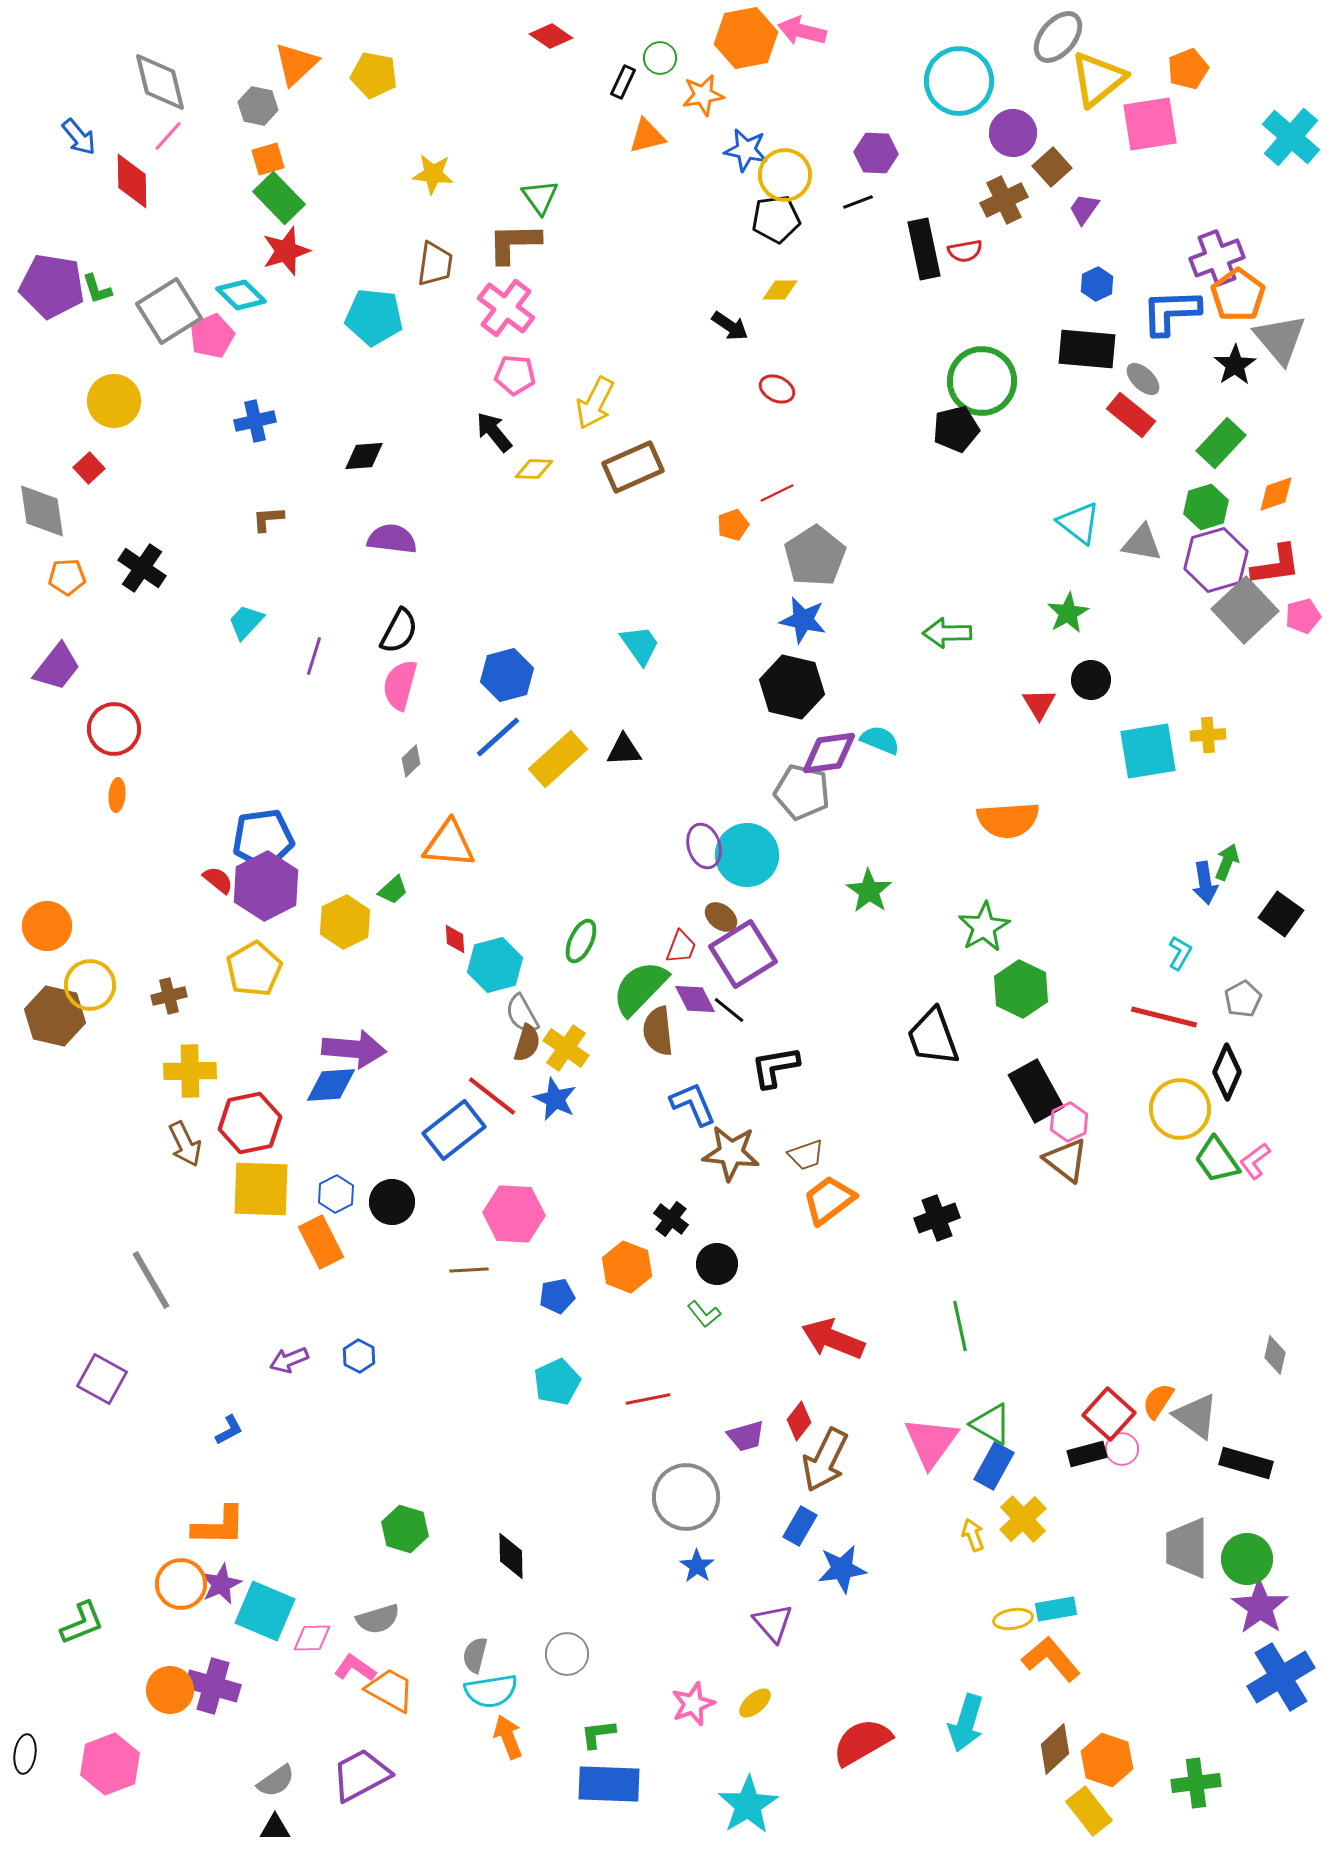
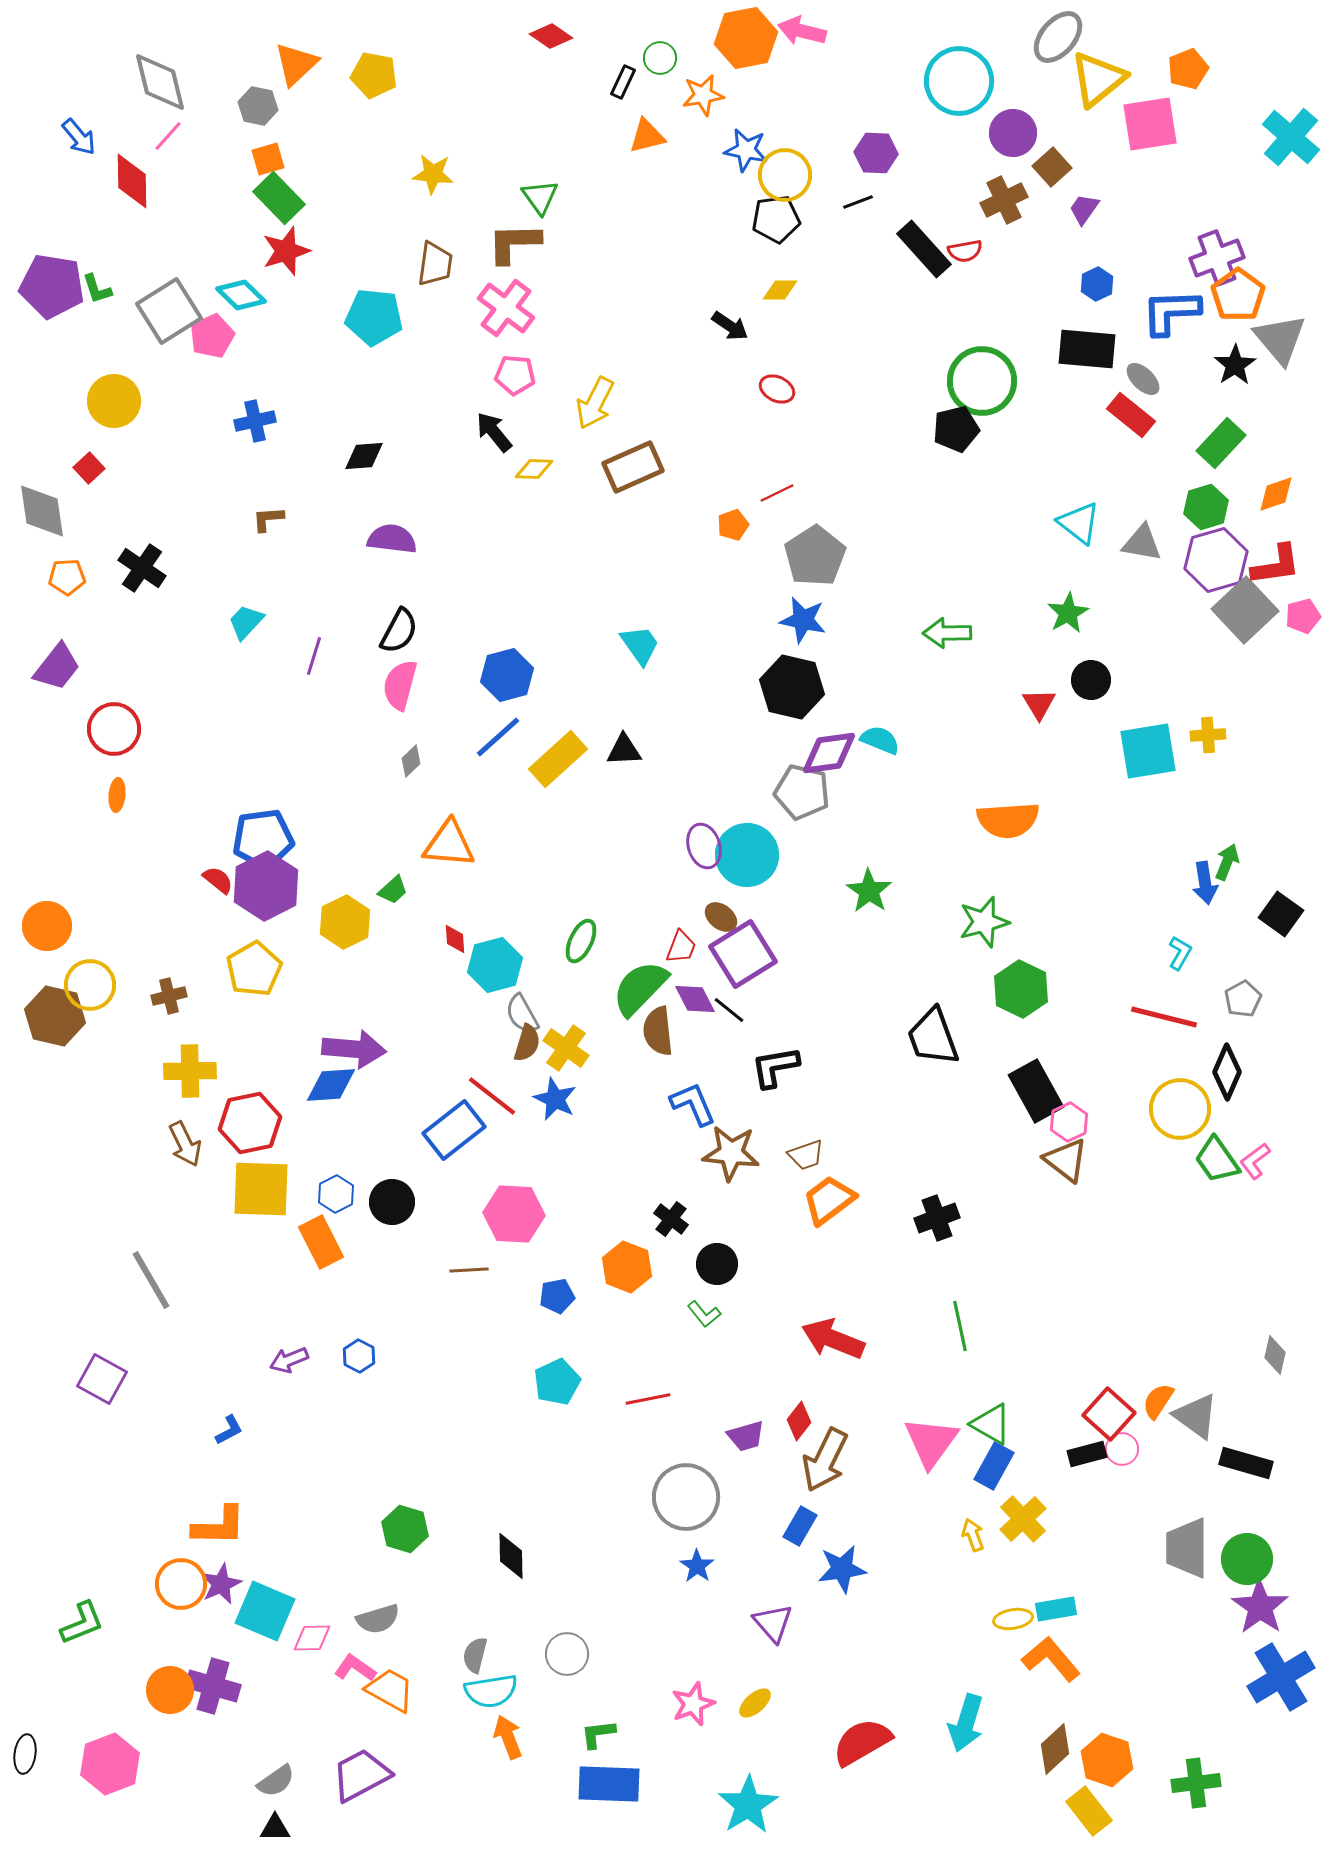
black rectangle at (924, 249): rotated 30 degrees counterclockwise
green star at (984, 927): moved 5 px up; rotated 15 degrees clockwise
